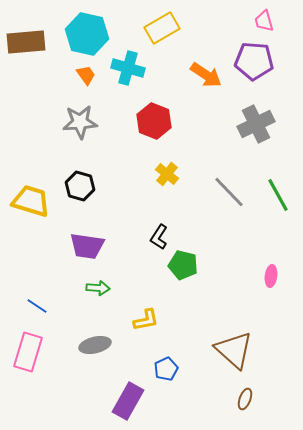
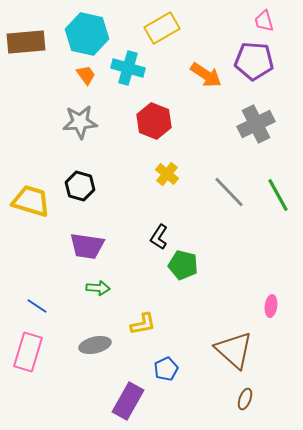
pink ellipse: moved 30 px down
yellow L-shape: moved 3 px left, 4 px down
